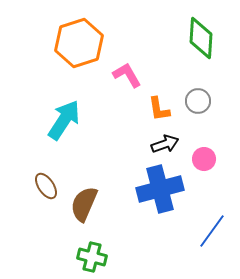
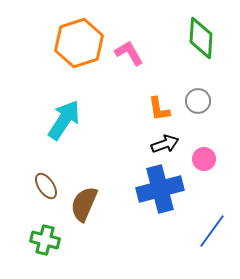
pink L-shape: moved 2 px right, 22 px up
green cross: moved 47 px left, 17 px up
